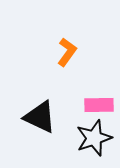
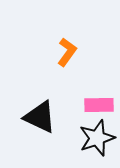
black star: moved 3 px right
